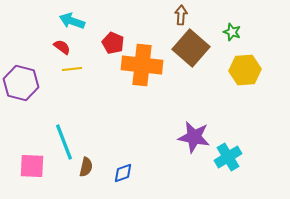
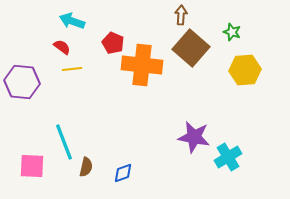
purple hexagon: moved 1 px right, 1 px up; rotated 8 degrees counterclockwise
